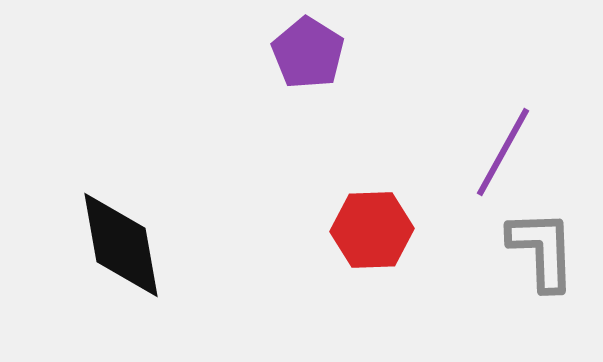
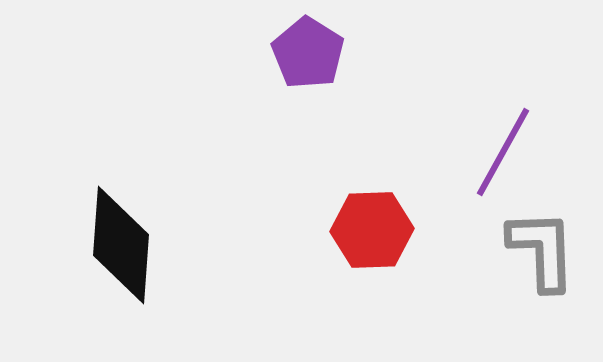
black diamond: rotated 14 degrees clockwise
